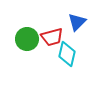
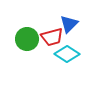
blue triangle: moved 8 px left, 2 px down
cyan diamond: rotated 70 degrees counterclockwise
